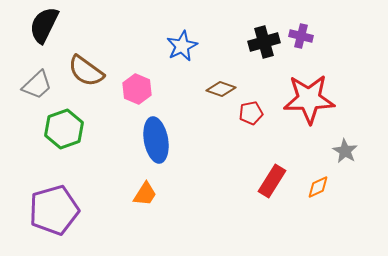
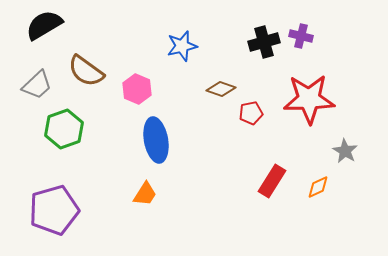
black semicircle: rotated 33 degrees clockwise
blue star: rotated 12 degrees clockwise
